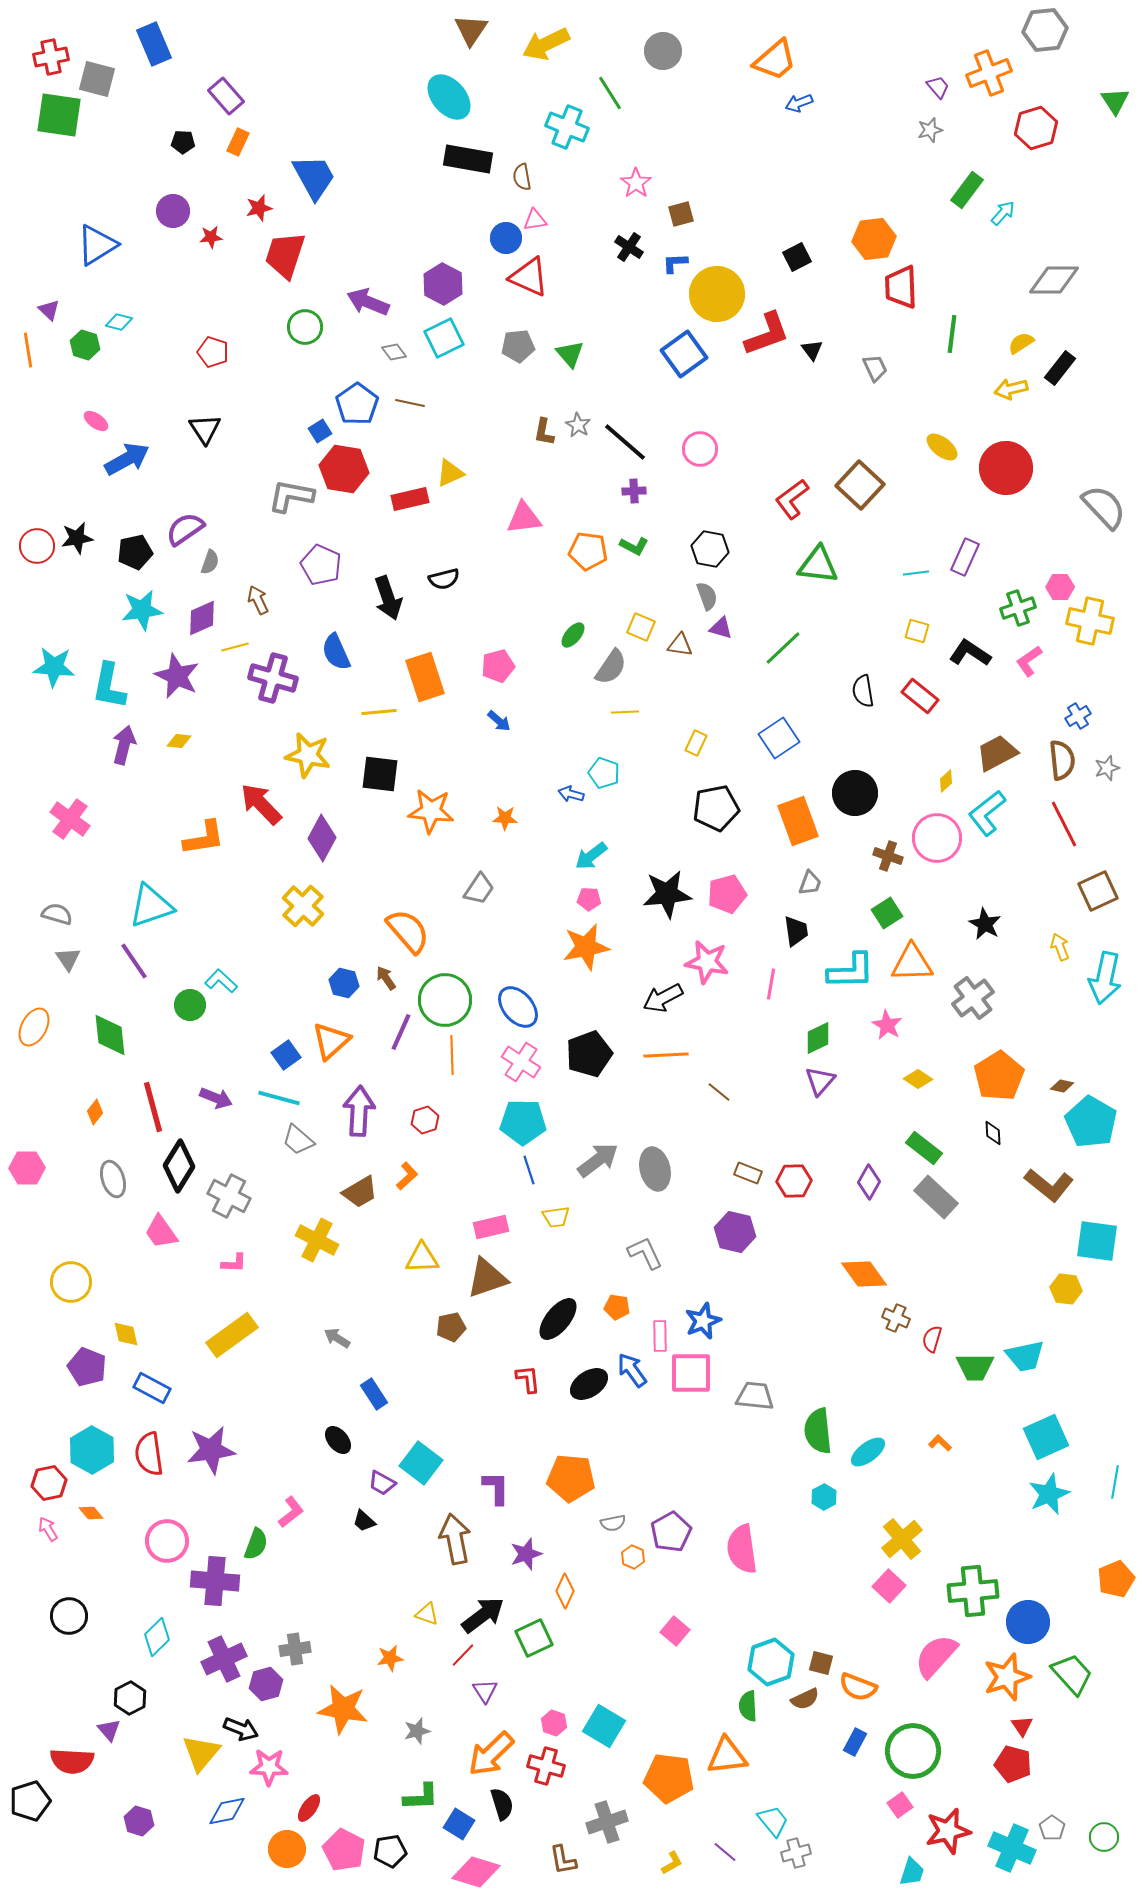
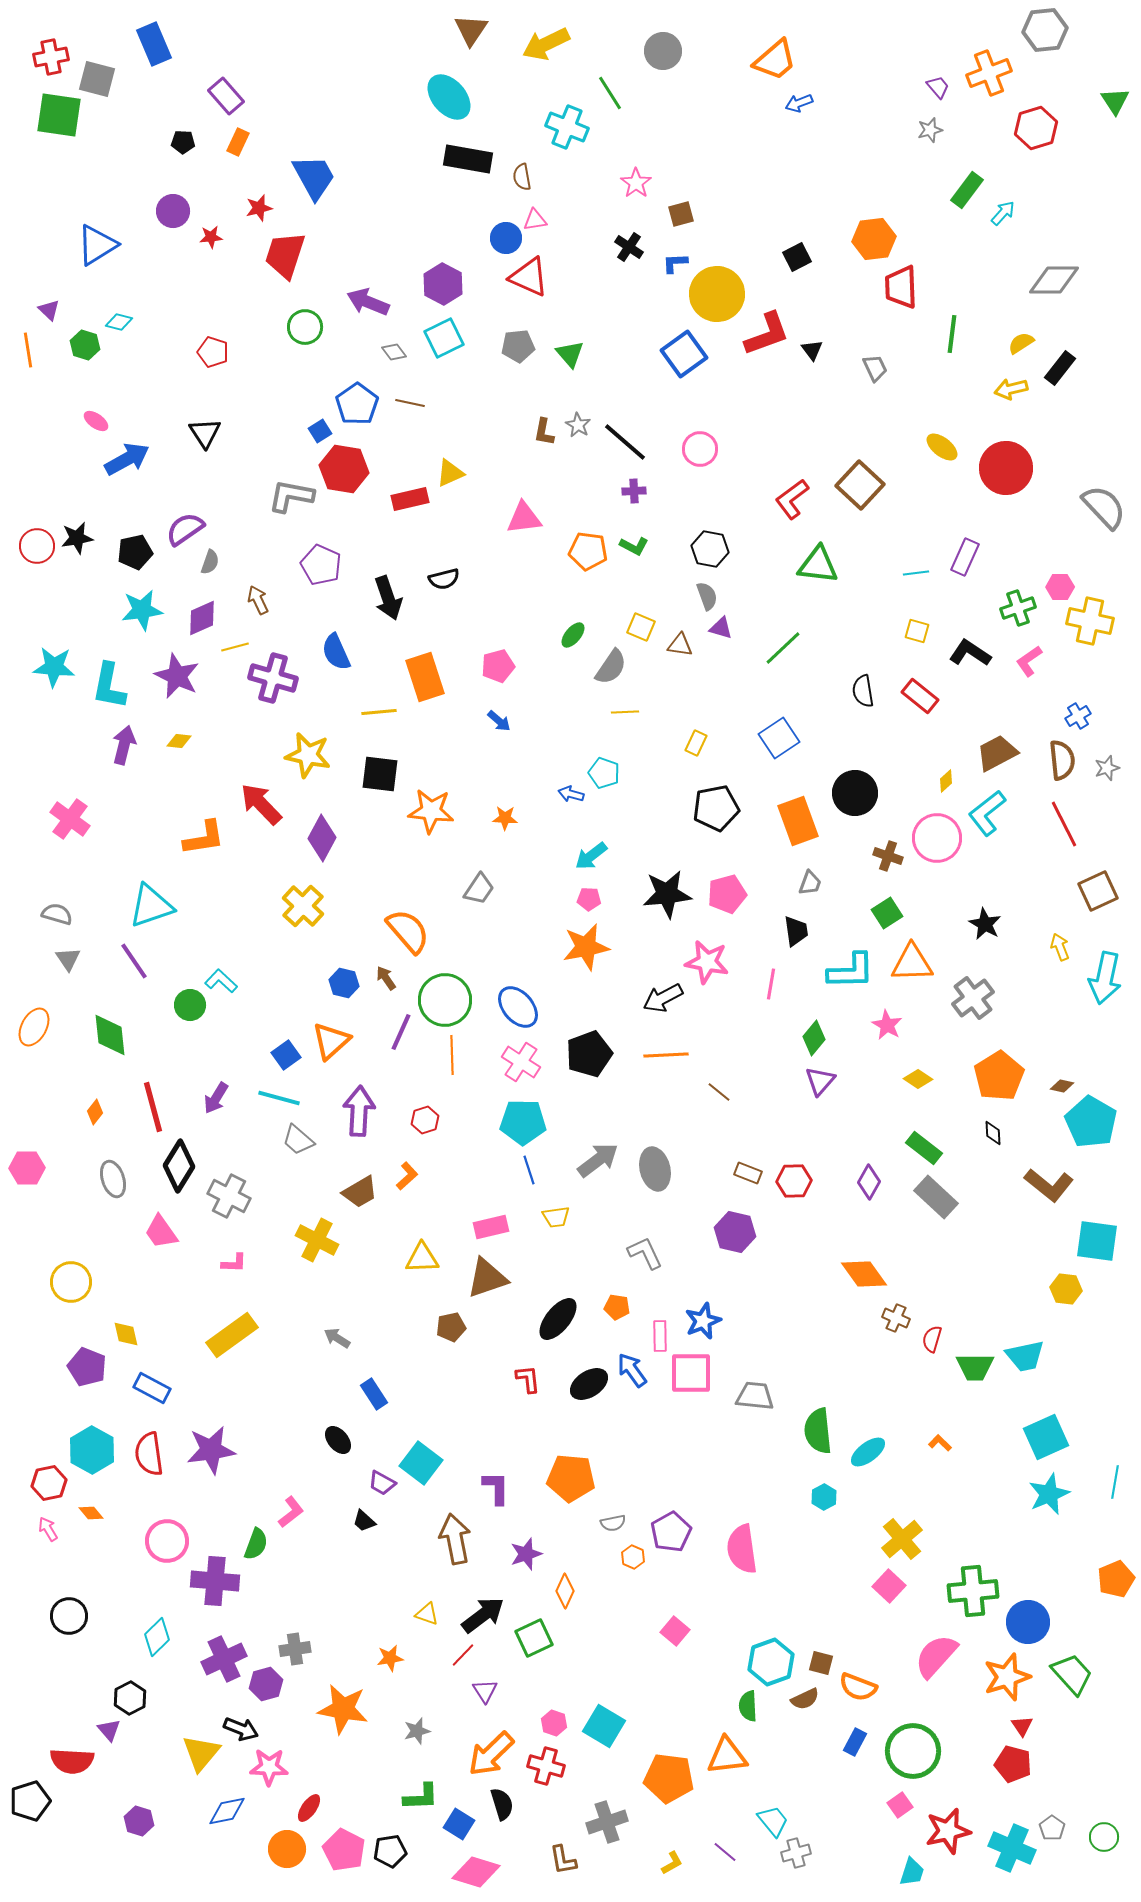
black triangle at (205, 429): moved 4 px down
green diamond at (818, 1038): moved 4 px left; rotated 24 degrees counterclockwise
purple arrow at (216, 1098): rotated 100 degrees clockwise
